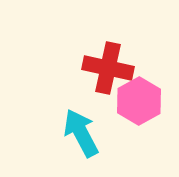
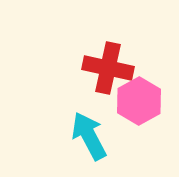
cyan arrow: moved 8 px right, 3 px down
